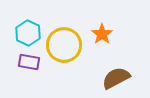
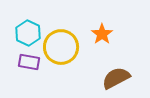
yellow circle: moved 3 px left, 2 px down
